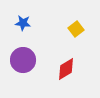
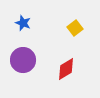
blue star: rotated 14 degrees clockwise
yellow square: moved 1 px left, 1 px up
